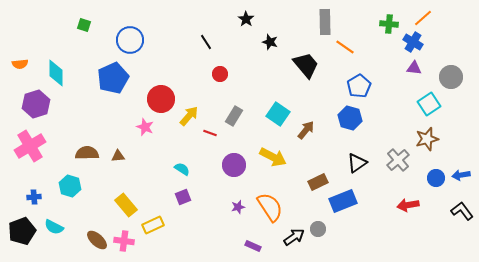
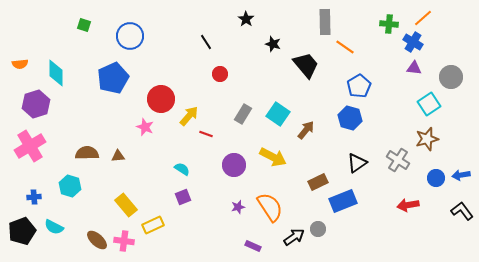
blue circle at (130, 40): moved 4 px up
black star at (270, 42): moved 3 px right, 2 px down
gray rectangle at (234, 116): moved 9 px right, 2 px up
red line at (210, 133): moved 4 px left, 1 px down
gray cross at (398, 160): rotated 15 degrees counterclockwise
